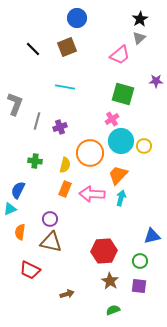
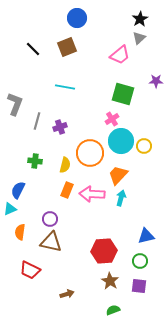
orange rectangle: moved 2 px right, 1 px down
blue triangle: moved 6 px left
